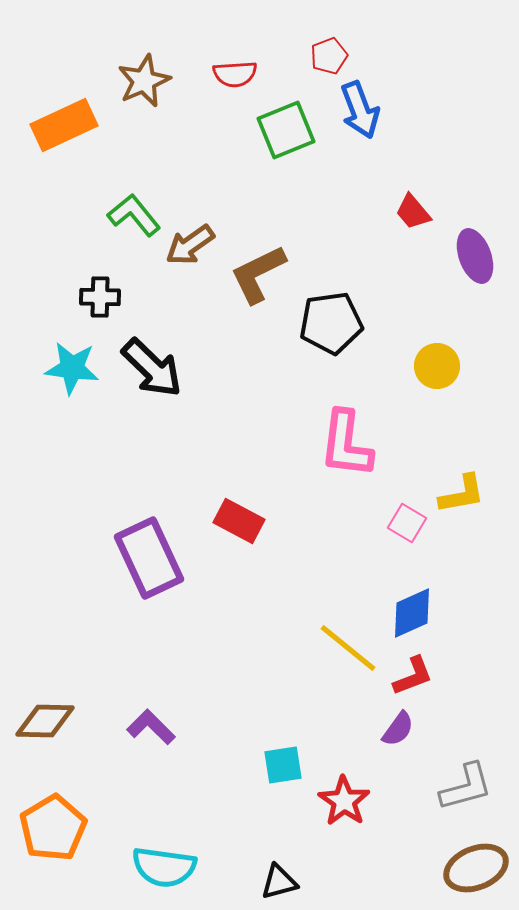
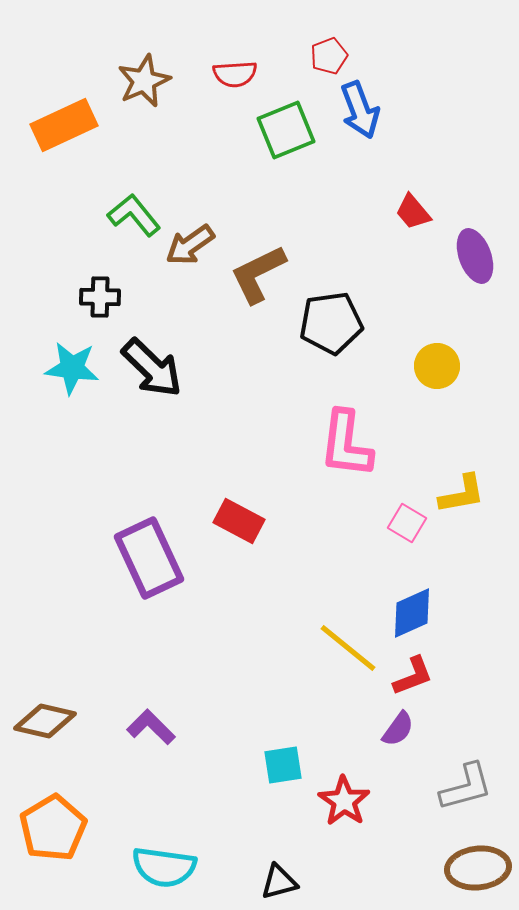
brown diamond: rotated 12 degrees clockwise
brown ellipse: moved 2 px right; rotated 16 degrees clockwise
